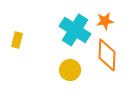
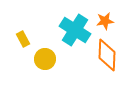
yellow rectangle: moved 6 px right, 1 px up; rotated 42 degrees counterclockwise
yellow circle: moved 25 px left, 11 px up
